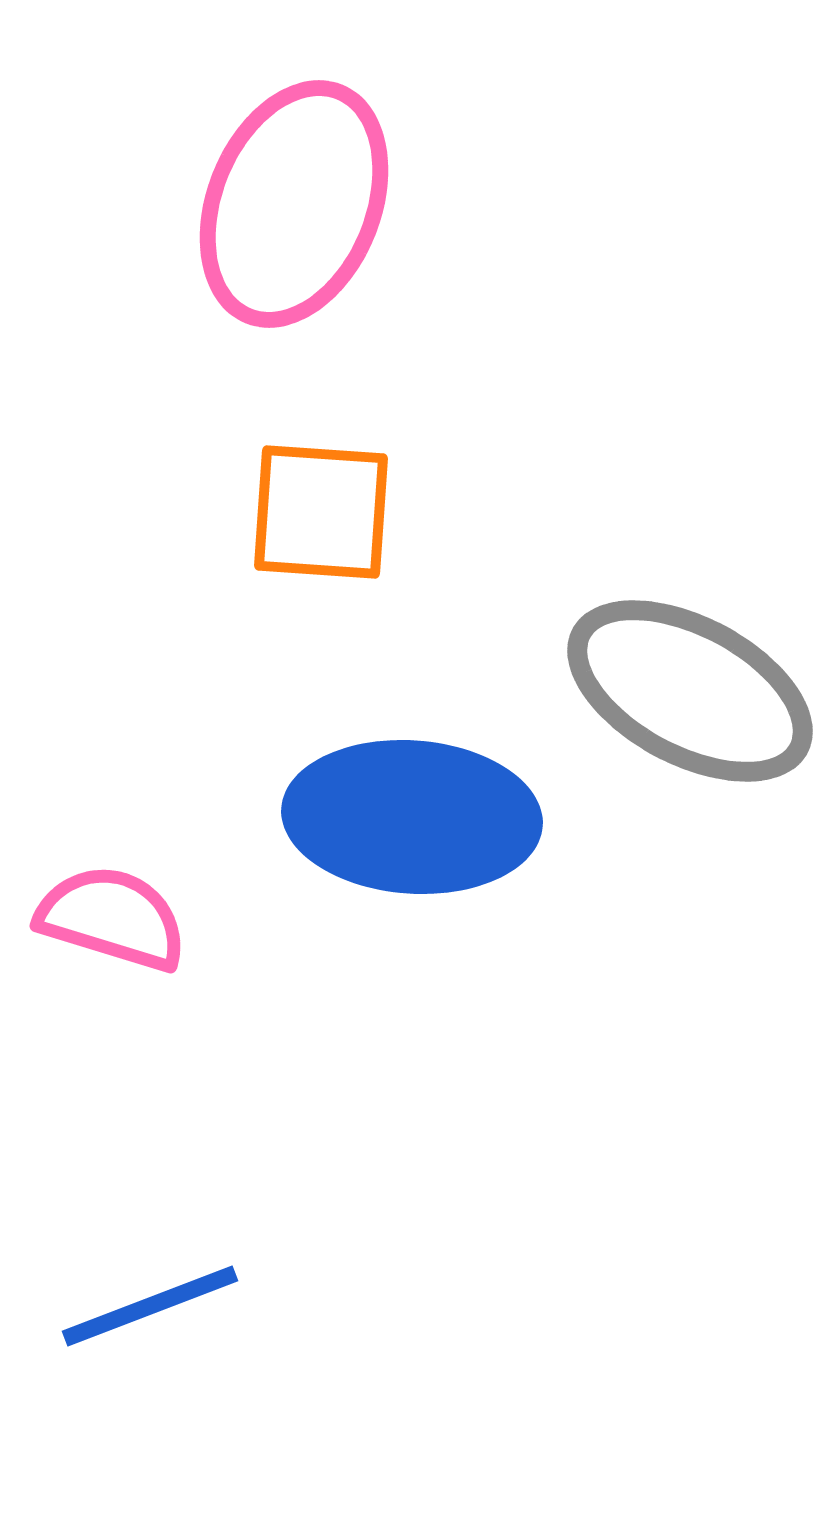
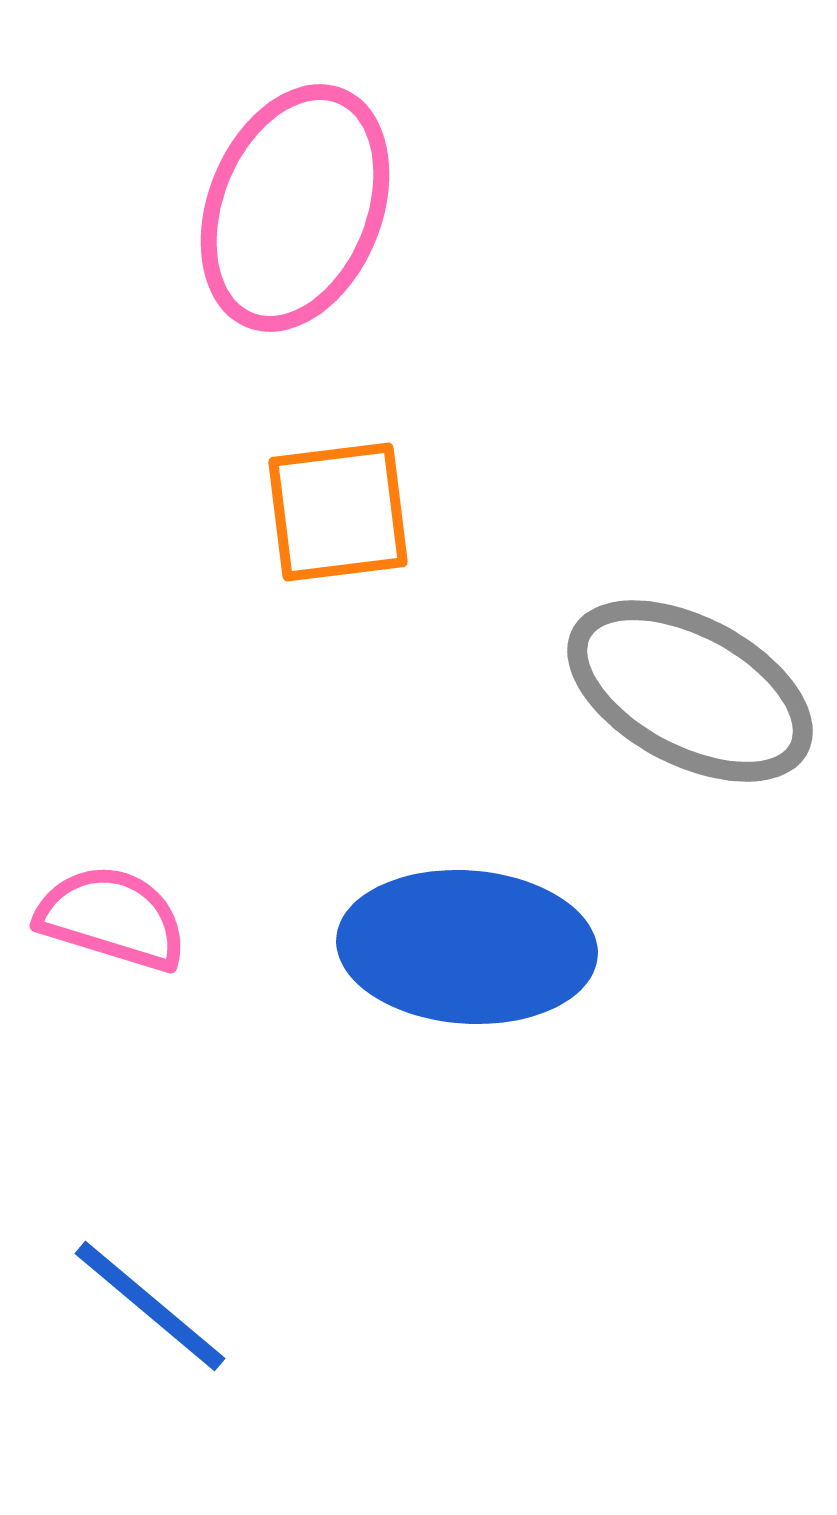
pink ellipse: moved 1 px right, 4 px down
orange square: moved 17 px right; rotated 11 degrees counterclockwise
blue ellipse: moved 55 px right, 130 px down
blue line: rotated 61 degrees clockwise
